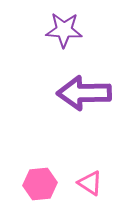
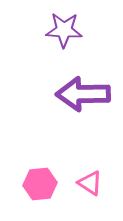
purple arrow: moved 1 px left, 1 px down
